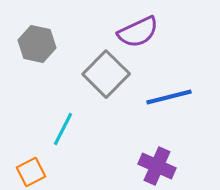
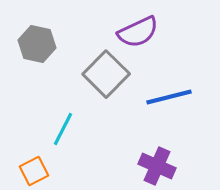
orange square: moved 3 px right, 1 px up
